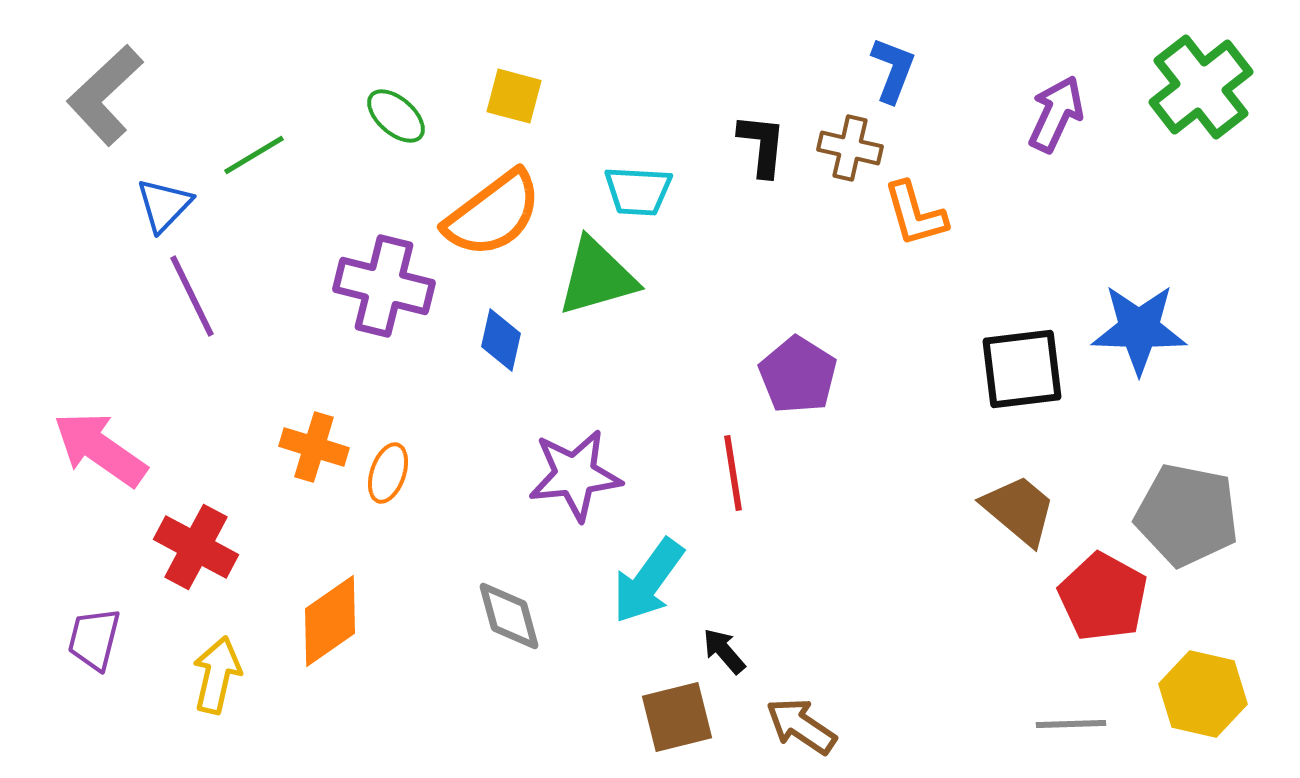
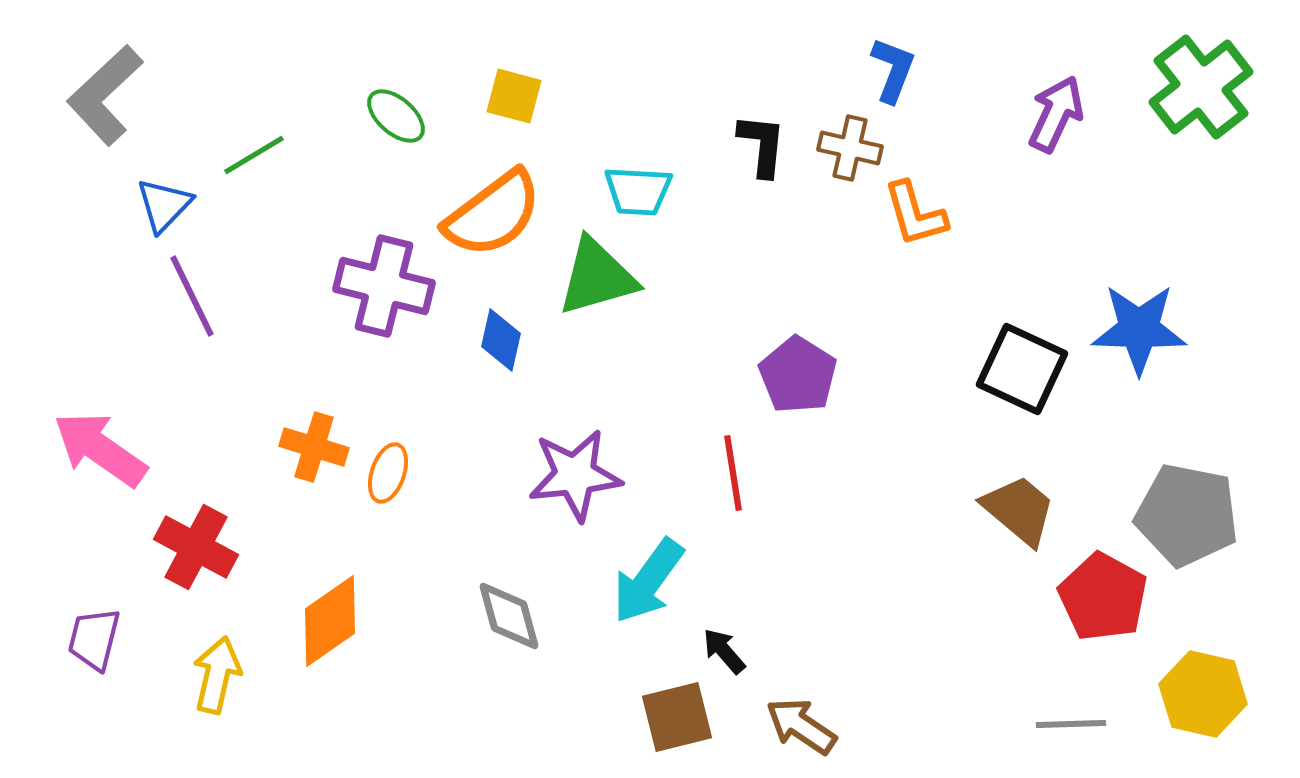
black square: rotated 32 degrees clockwise
